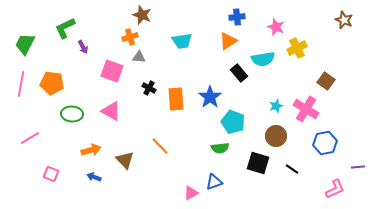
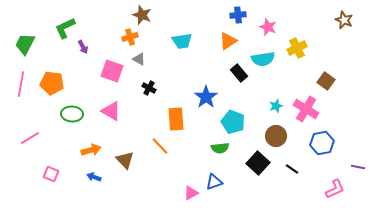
blue cross at (237, 17): moved 1 px right, 2 px up
pink star at (276, 27): moved 8 px left
gray triangle at (139, 57): moved 2 px down; rotated 24 degrees clockwise
blue star at (210, 97): moved 4 px left
orange rectangle at (176, 99): moved 20 px down
blue hexagon at (325, 143): moved 3 px left
black square at (258, 163): rotated 25 degrees clockwise
purple line at (358, 167): rotated 16 degrees clockwise
